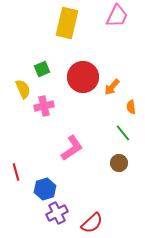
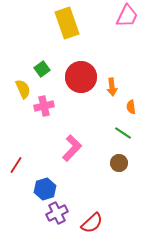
pink trapezoid: moved 10 px right
yellow rectangle: rotated 32 degrees counterclockwise
green square: rotated 14 degrees counterclockwise
red circle: moved 2 px left
orange arrow: rotated 48 degrees counterclockwise
green line: rotated 18 degrees counterclockwise
pink L-shape: rotated 12 degrees counterclockwise
red line: moved 7 px up; rotated 48 degrees clockwise
